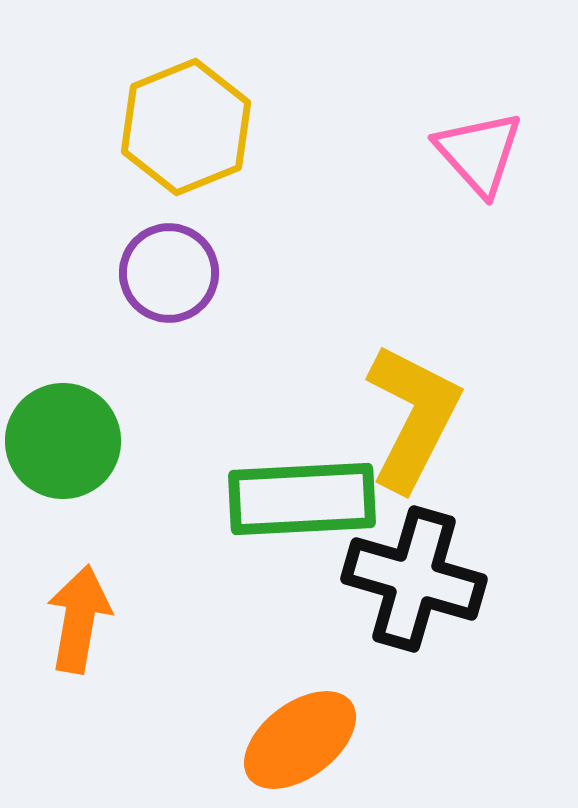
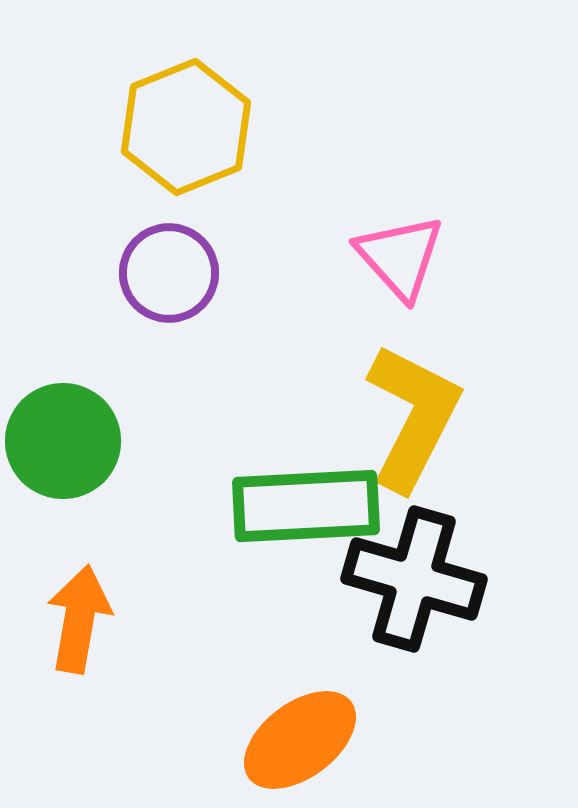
pink triangle: moved 79 px left, 104 px down
green rectangle: moved 4 px right, 7 px down
